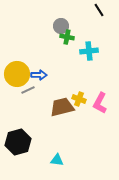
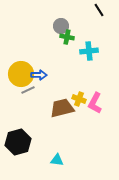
yellow circle: moved 4 px right
pink L-shape: moved 5 px left
brown trapezoid: moved 1 px down
